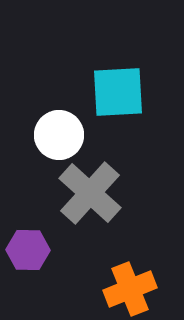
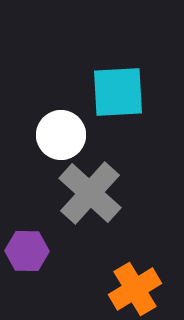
white circle: moved 2 px right
purple hexagon: moved 1 px left, 1 px down
orange cross: moved 5 px right; rotated 9 degrees counterclockwise
